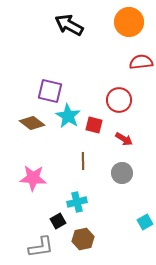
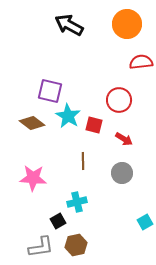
orange circle: moved 2 px left, 2 px down
brown hexagon: moved 7 px left, 6 px down
